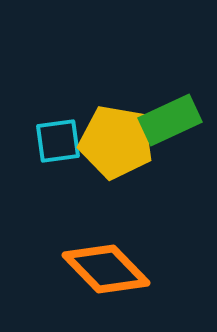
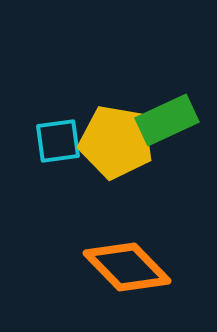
green rectangle: moved 3 px left
orange diamond: moved 21 px right, 2 px up
